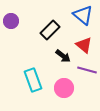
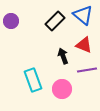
black rectangle: moved 5 px right, 9 px up
red triangle: rotated 18 degrees counterclockwise
black arrow: rotated 147 degrees counterclockwise
purple line: rotated 24 degrees counterclockwise
pink circle: moved 2 px left, 1 px down
